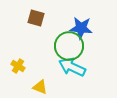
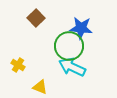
brown square: rotated 30 degrees clockwise
yellow cross: moved 1 px up
